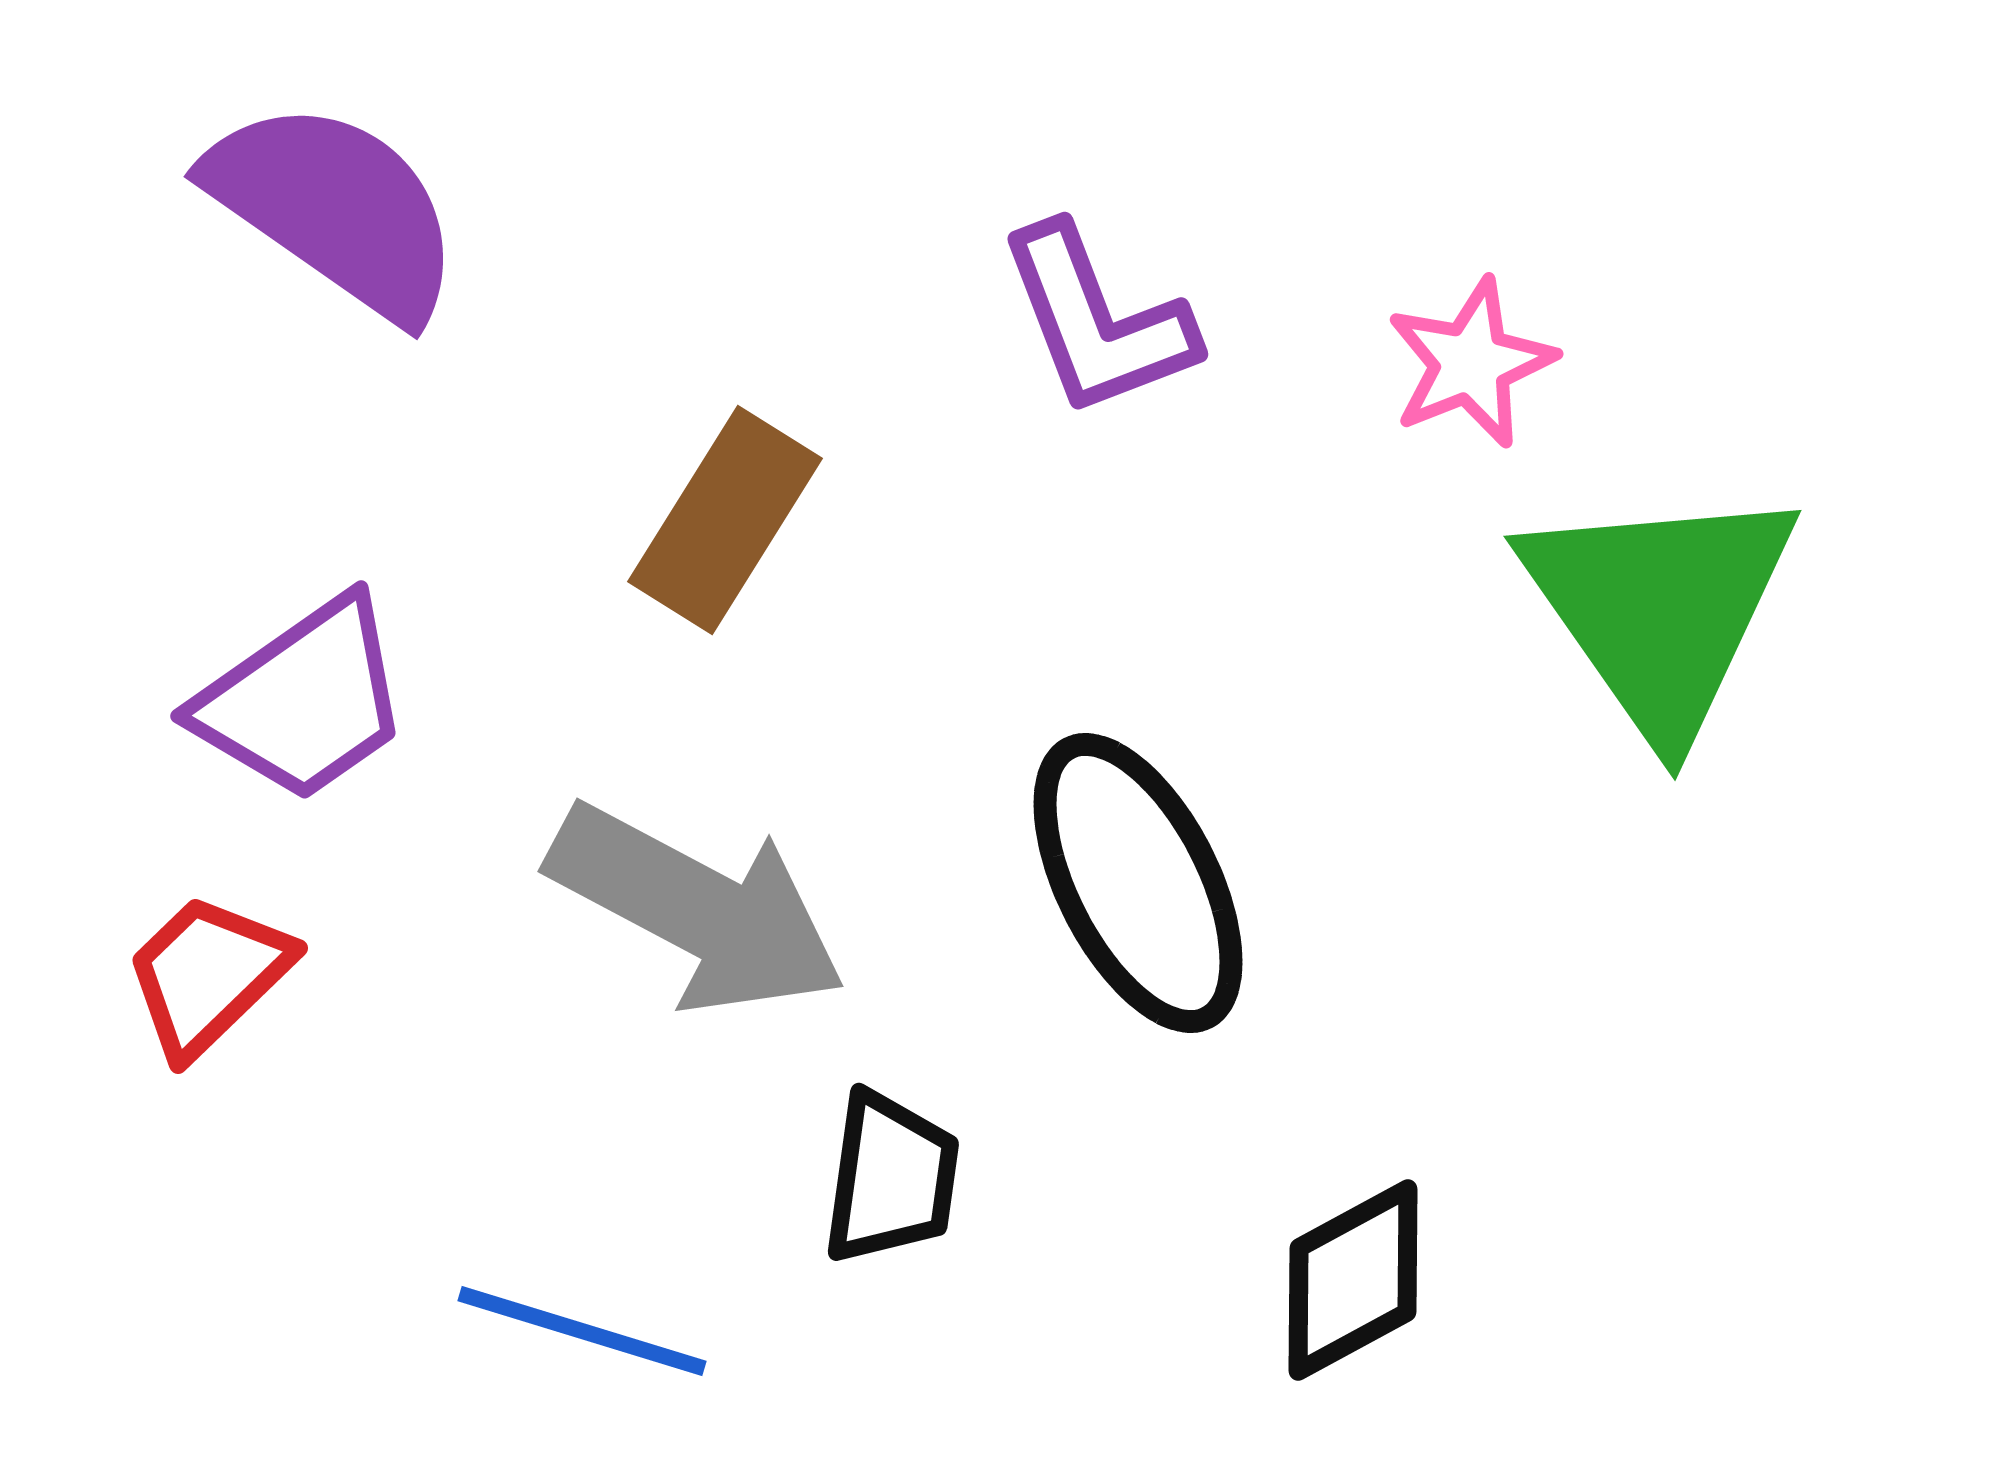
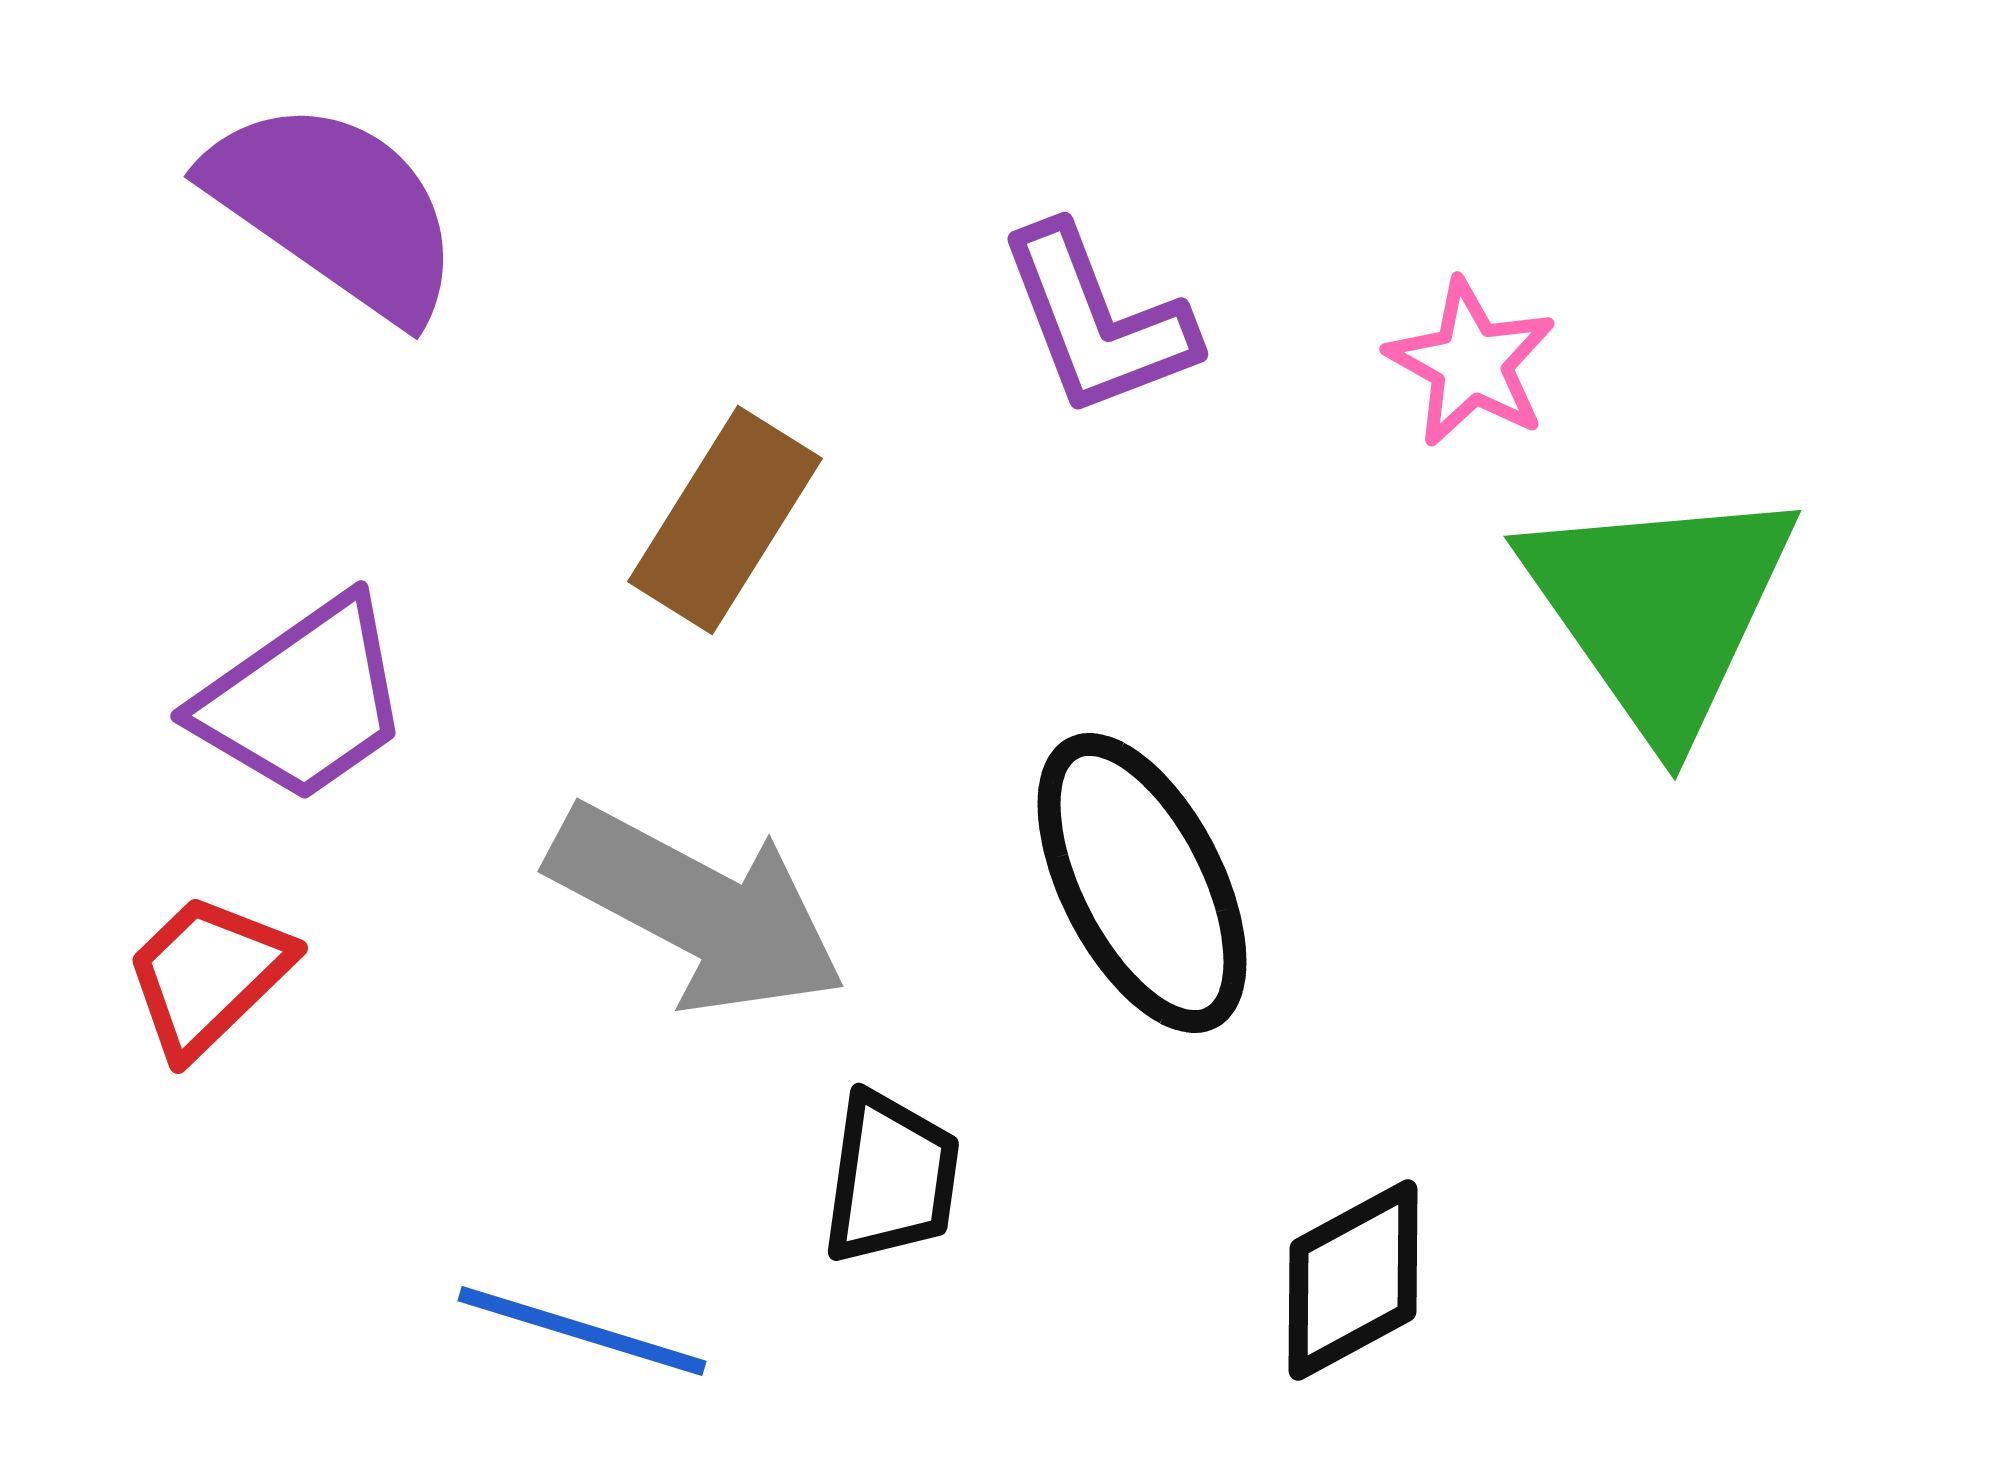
pink star: rotated 21 degrees counterclockwise
black ellipse: moved 4 px right
